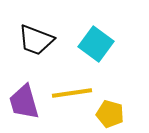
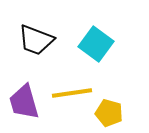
yellow pentagon: moved 1 px left, 1 px up
